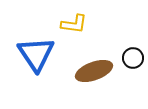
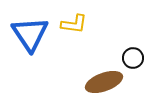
blue triangle: moved 6 px left, 20 px up
brown ellipse: moved 10 px right, 11 px down
